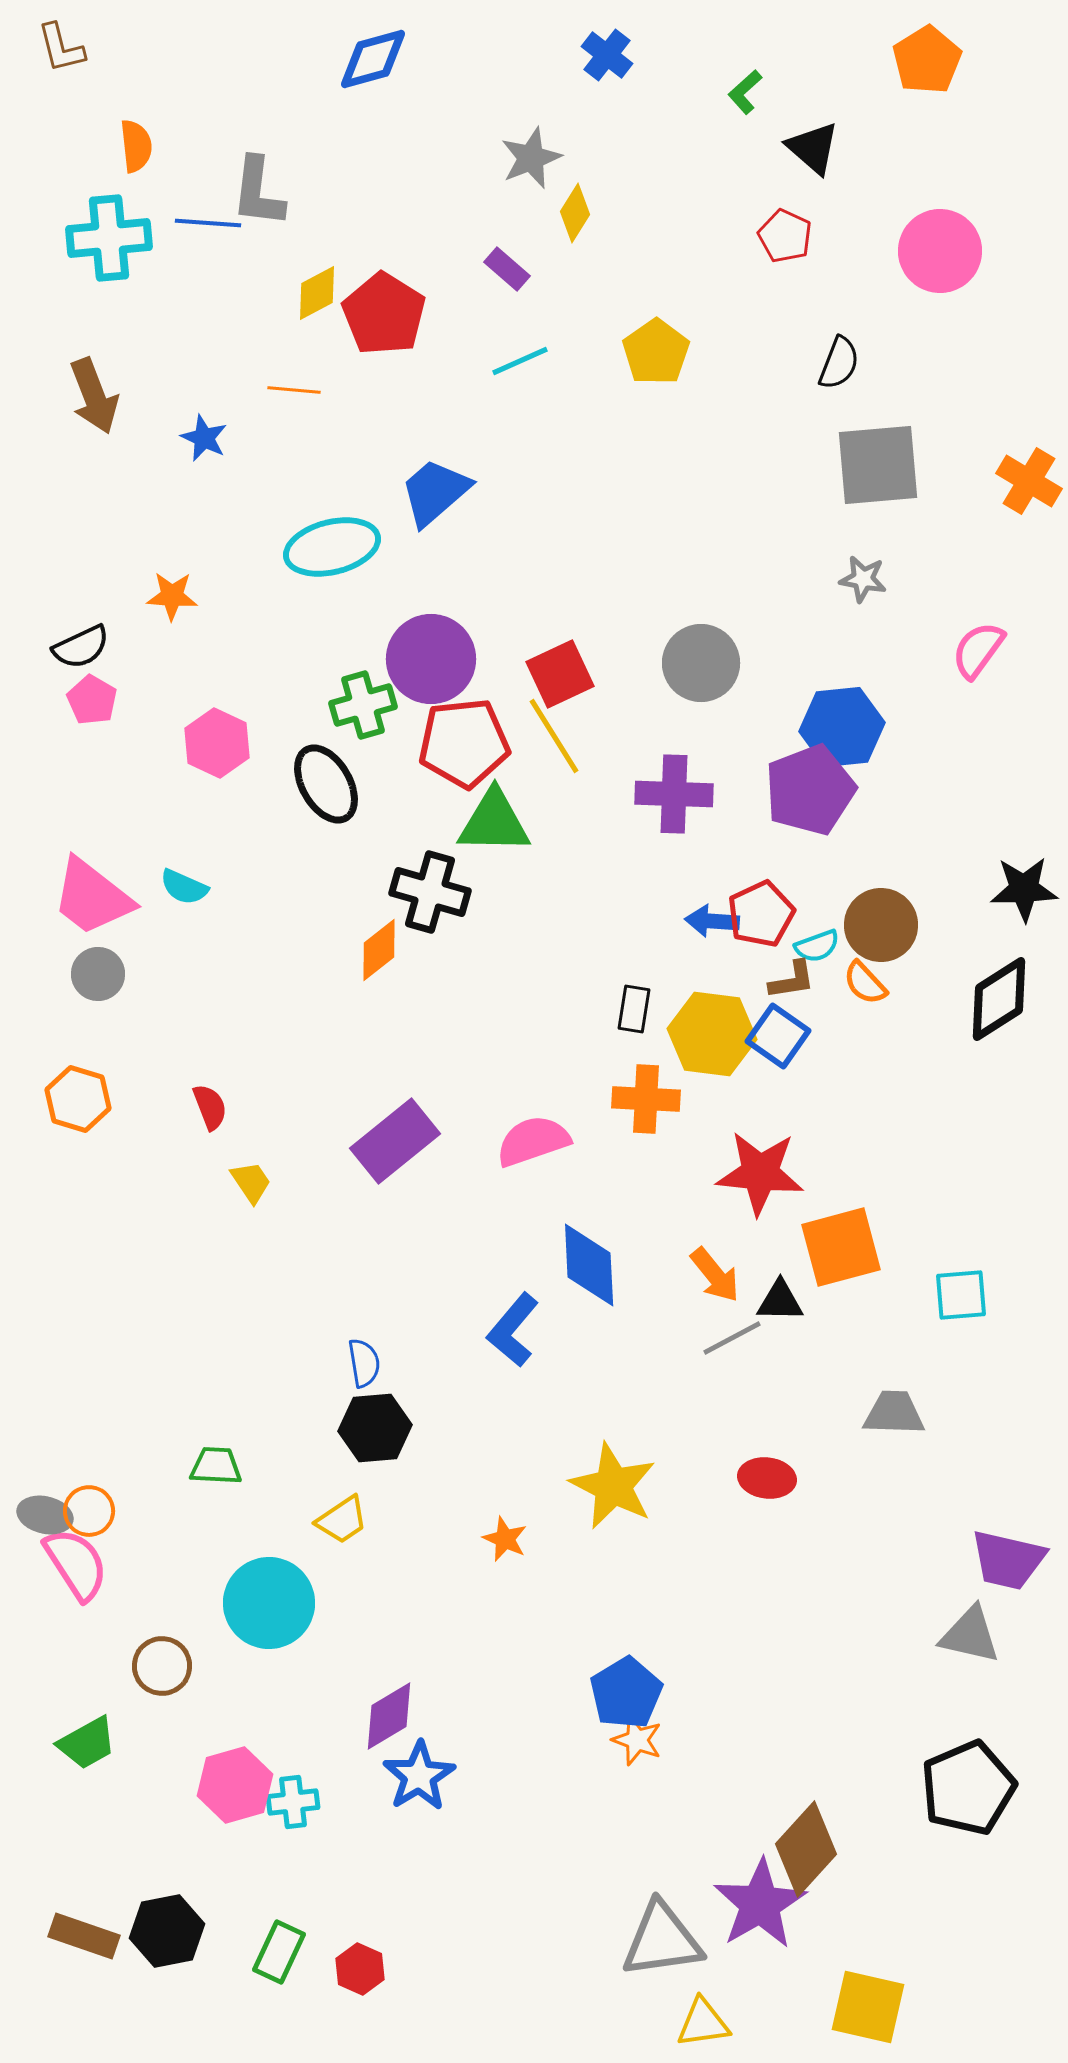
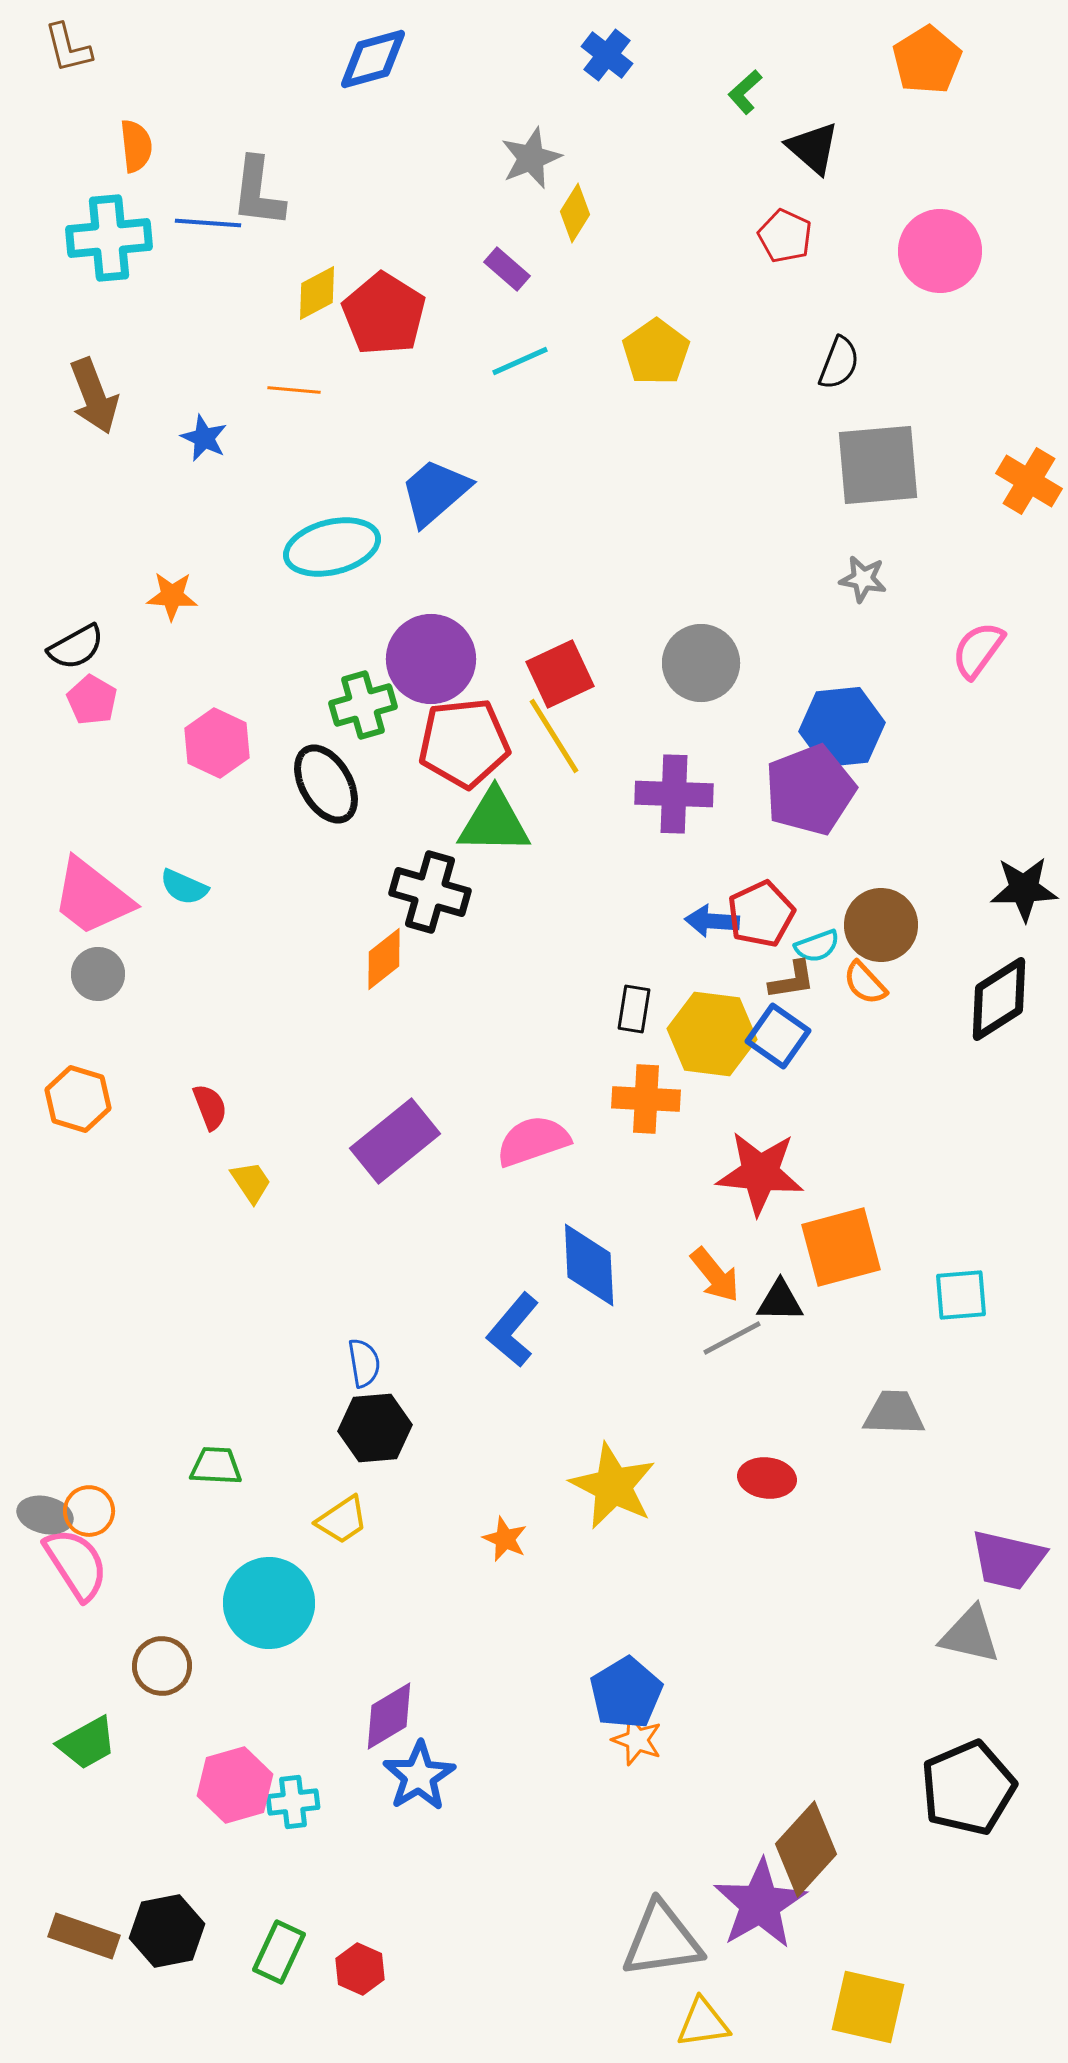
brown L-shape at (61, 48): moved 7 px right
black semicircle at (81, 647): moved 5 px left; rotated 4 degrees counterclockwise
orange diamond at (379, 950): moved 5 px right, 9 px down
